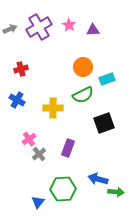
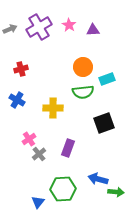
green semicircle: moved 3 px up; rotated 20 degrees clockwise
